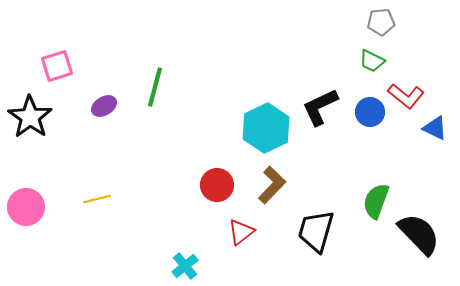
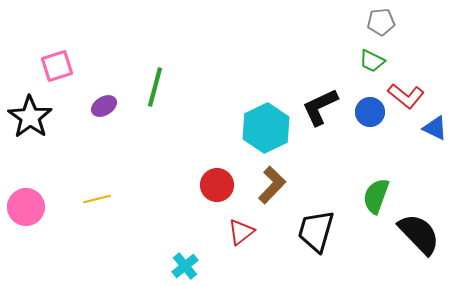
green semicircle: moved 5 px up
